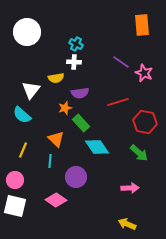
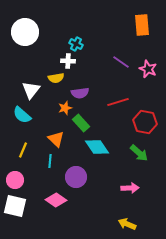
white circle: moved 2 px left
white cross: moved 6 px left, 1 px up
pink star: moved 4 px right, 4 px up
